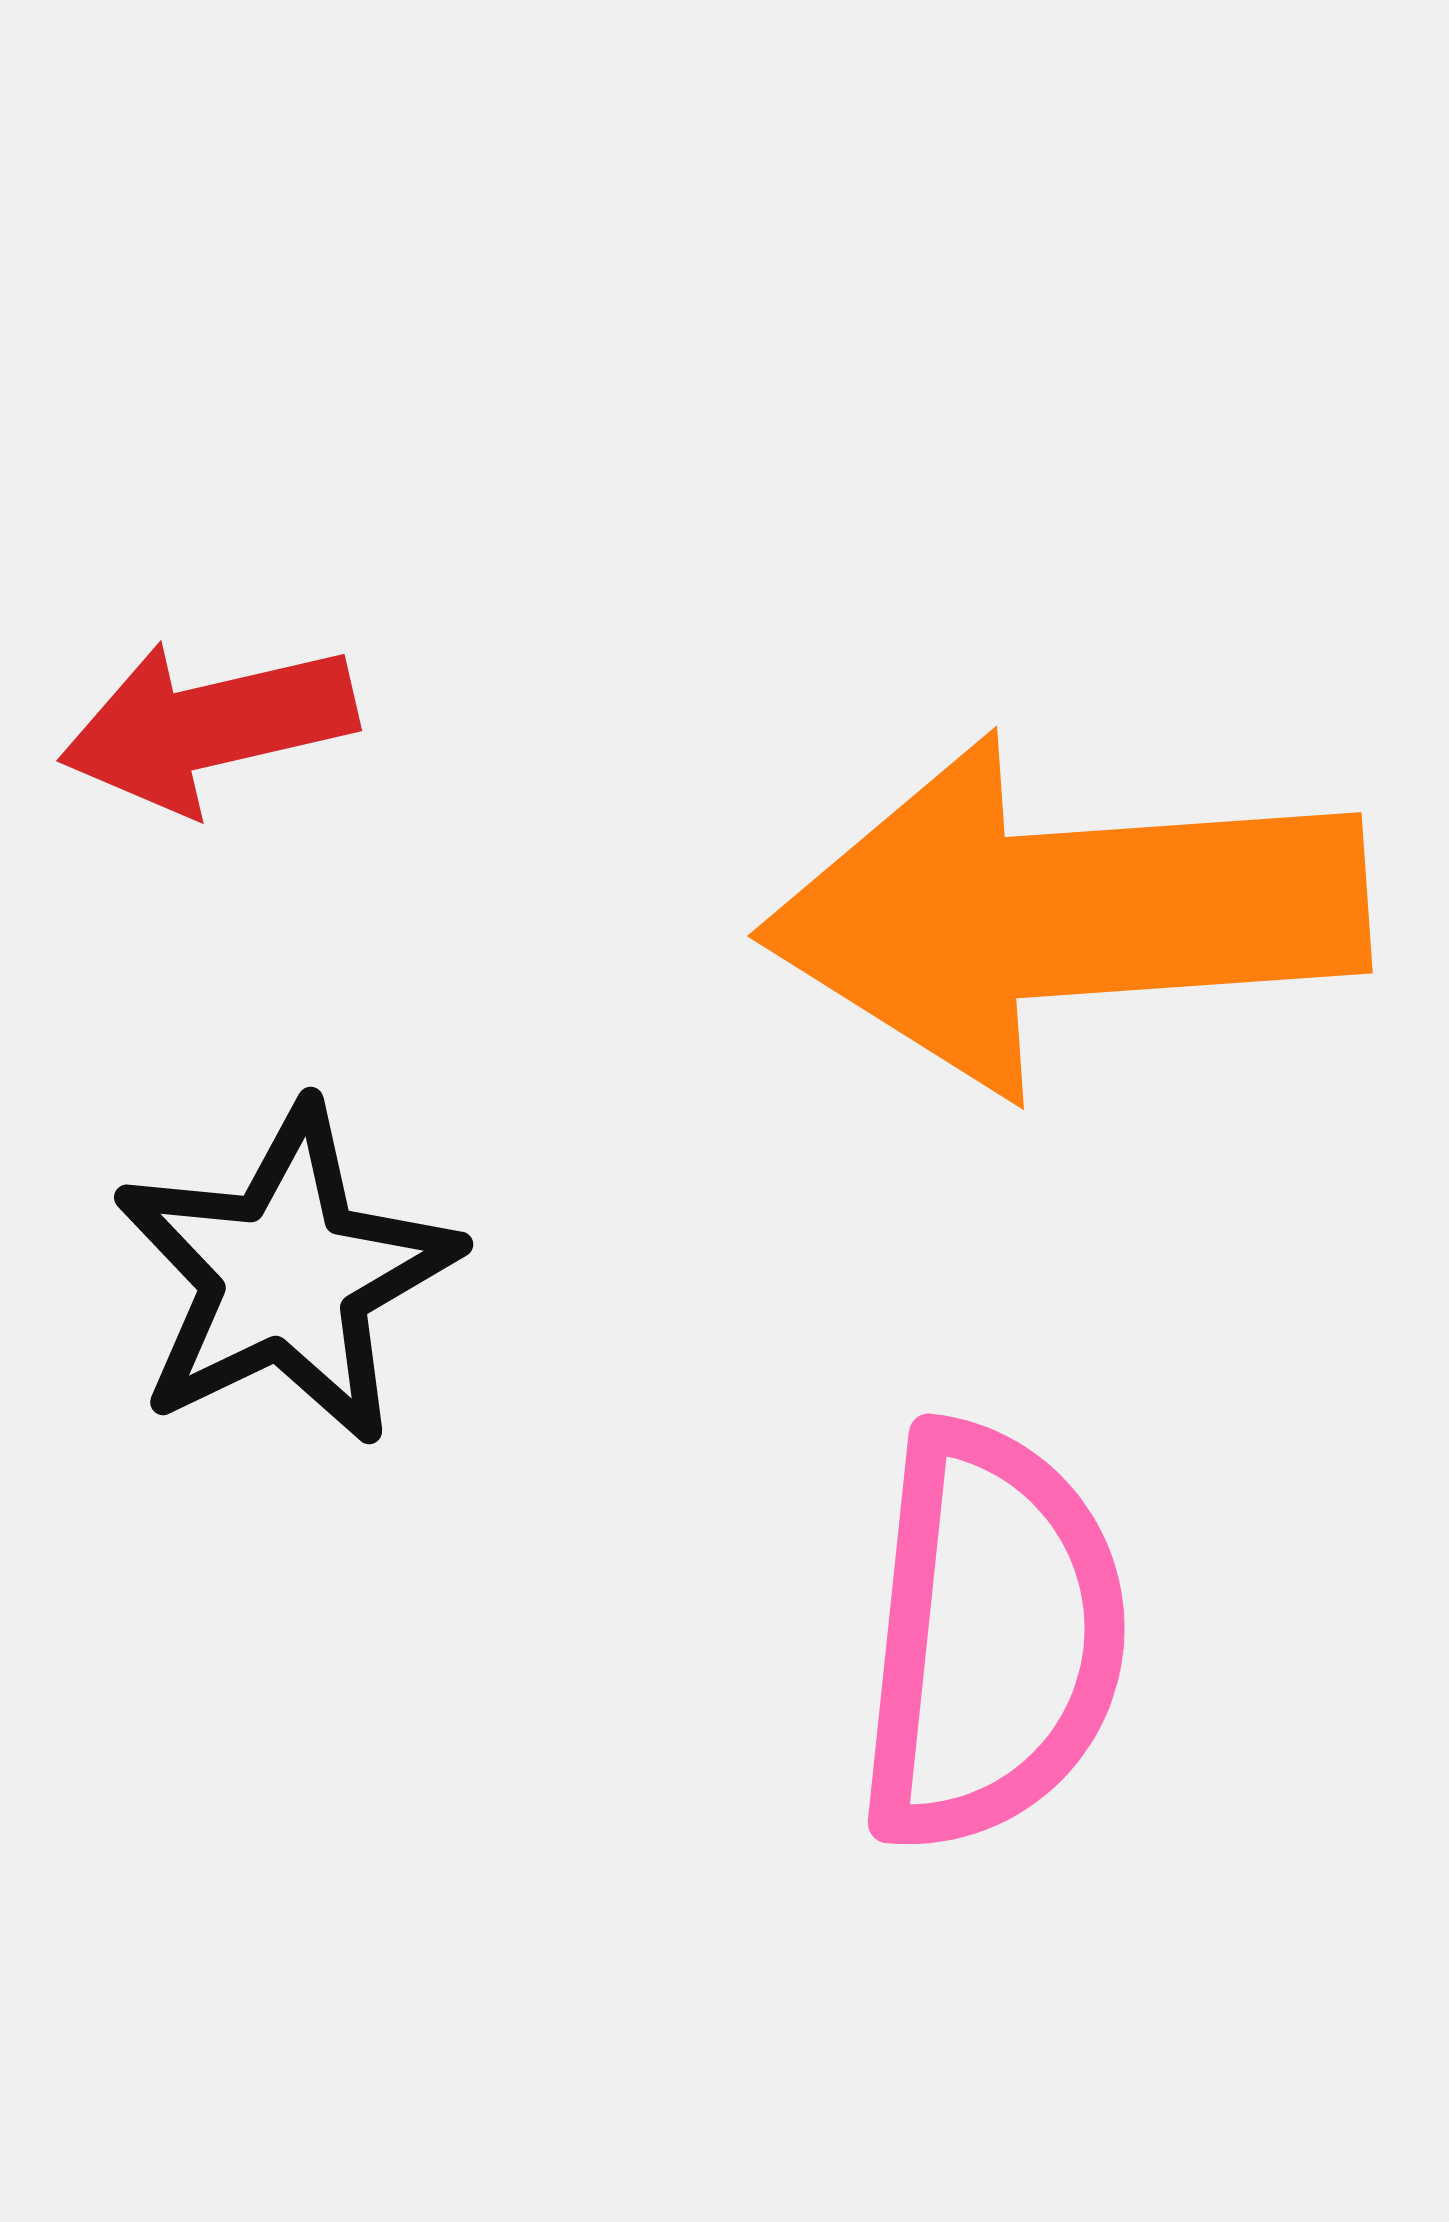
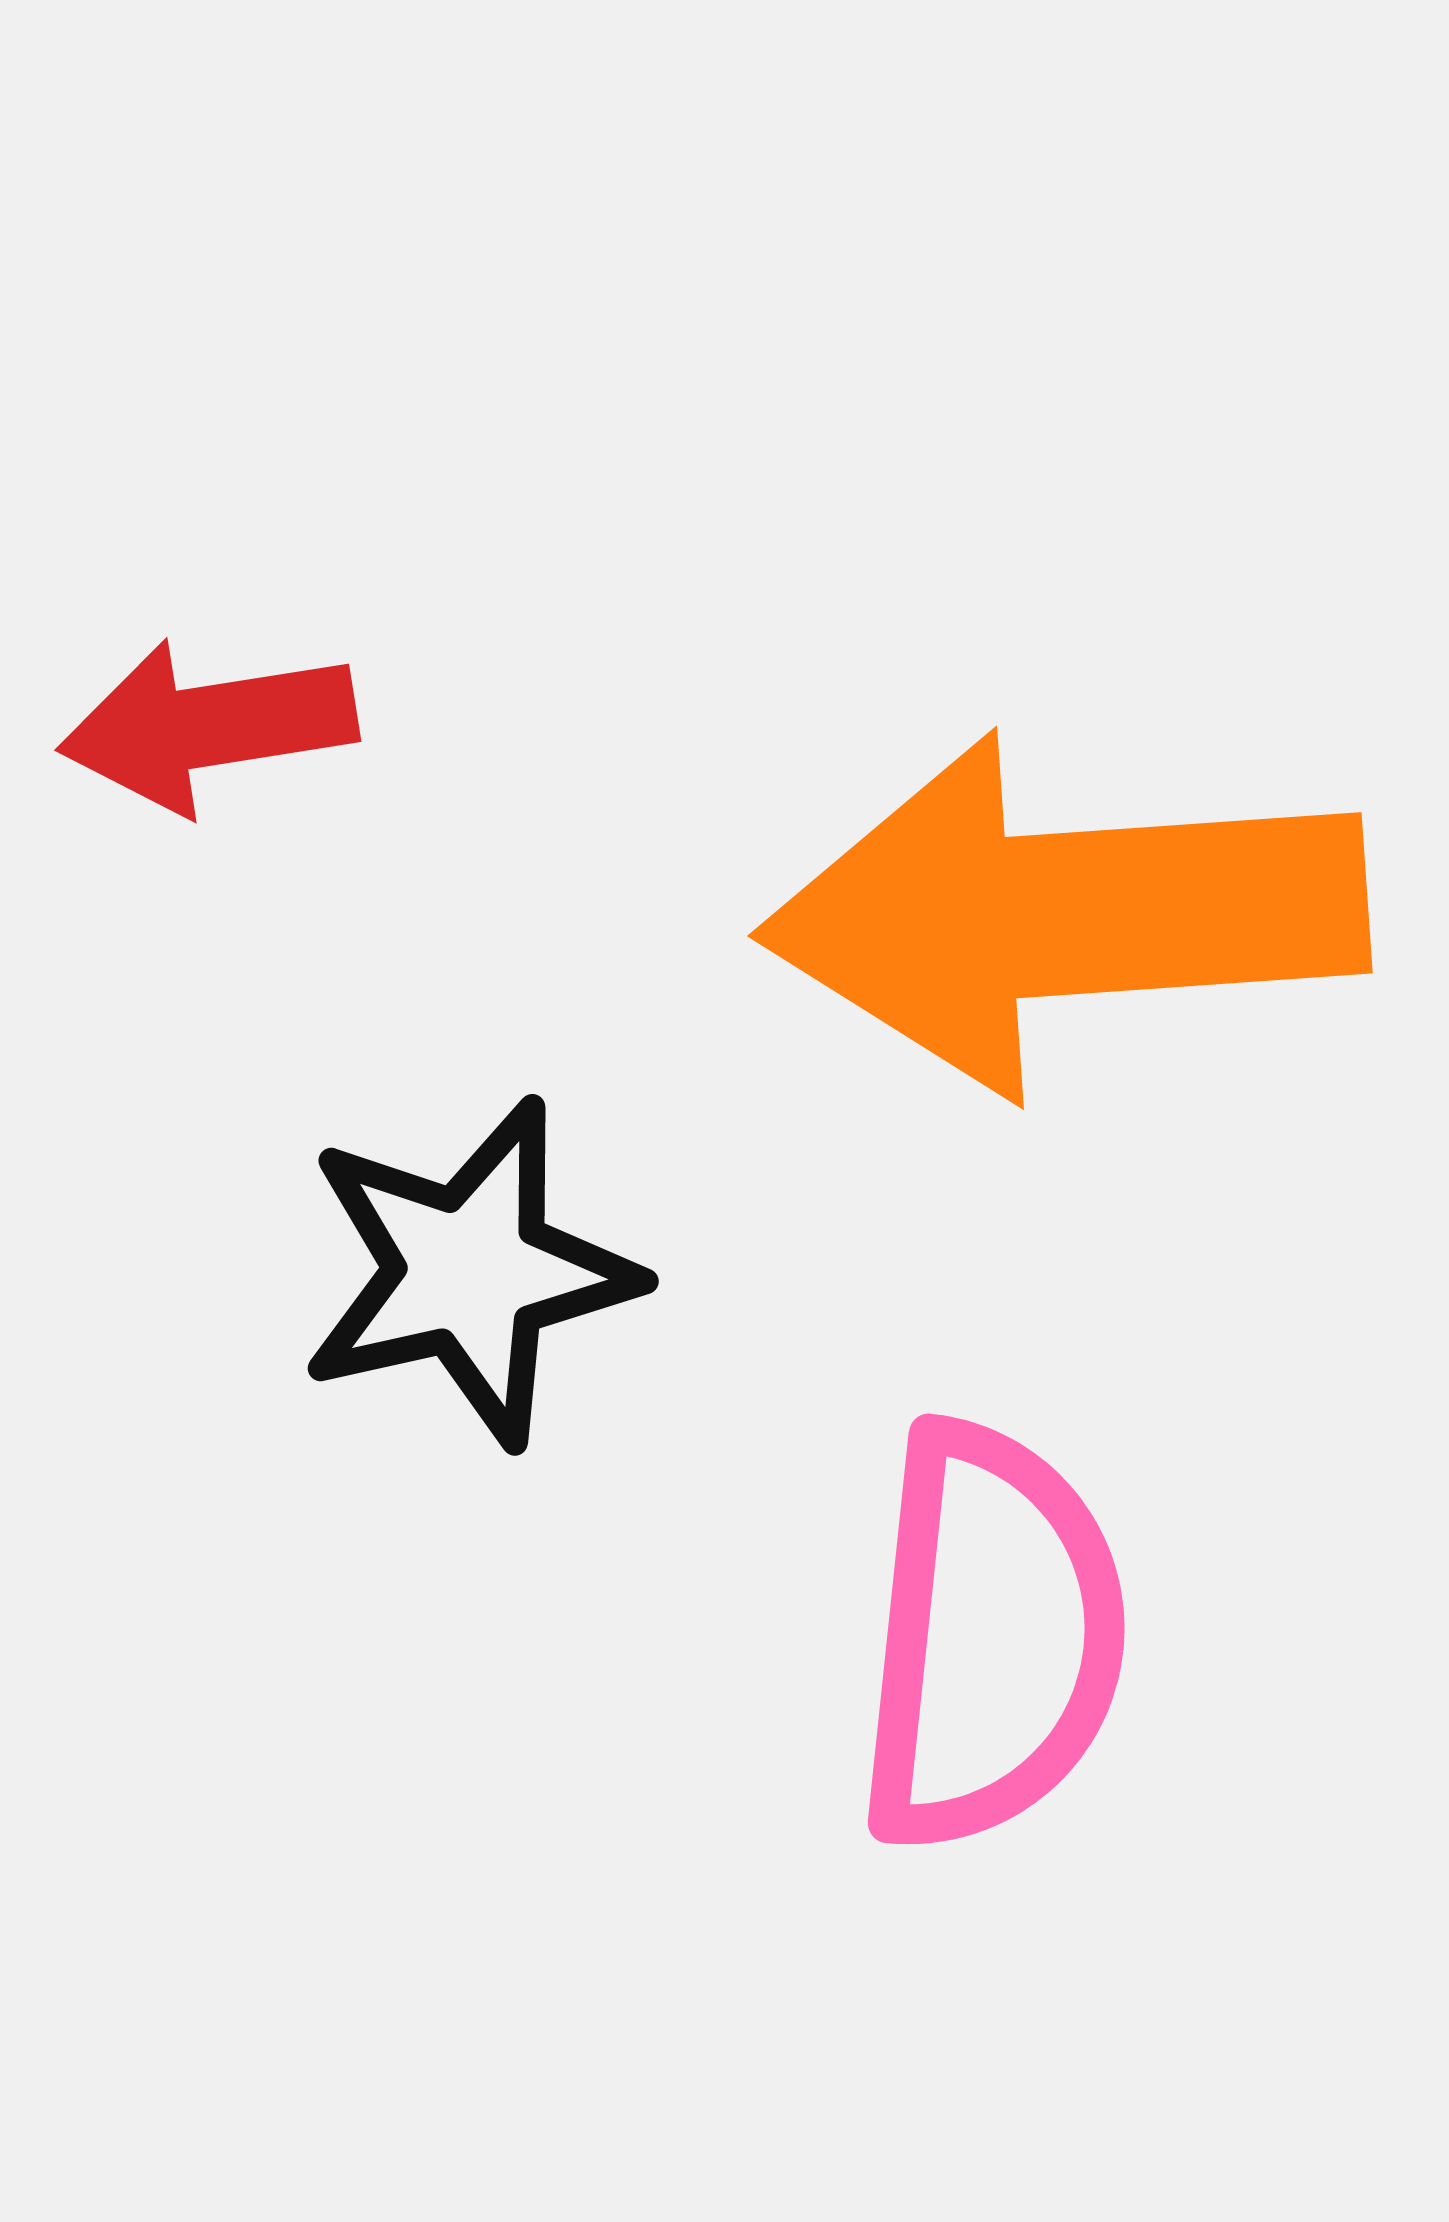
red arrow: rotated 4 degrees clockwise
black star: moved 183 px right, 3 px up; rotated 13 degrees clockwise
